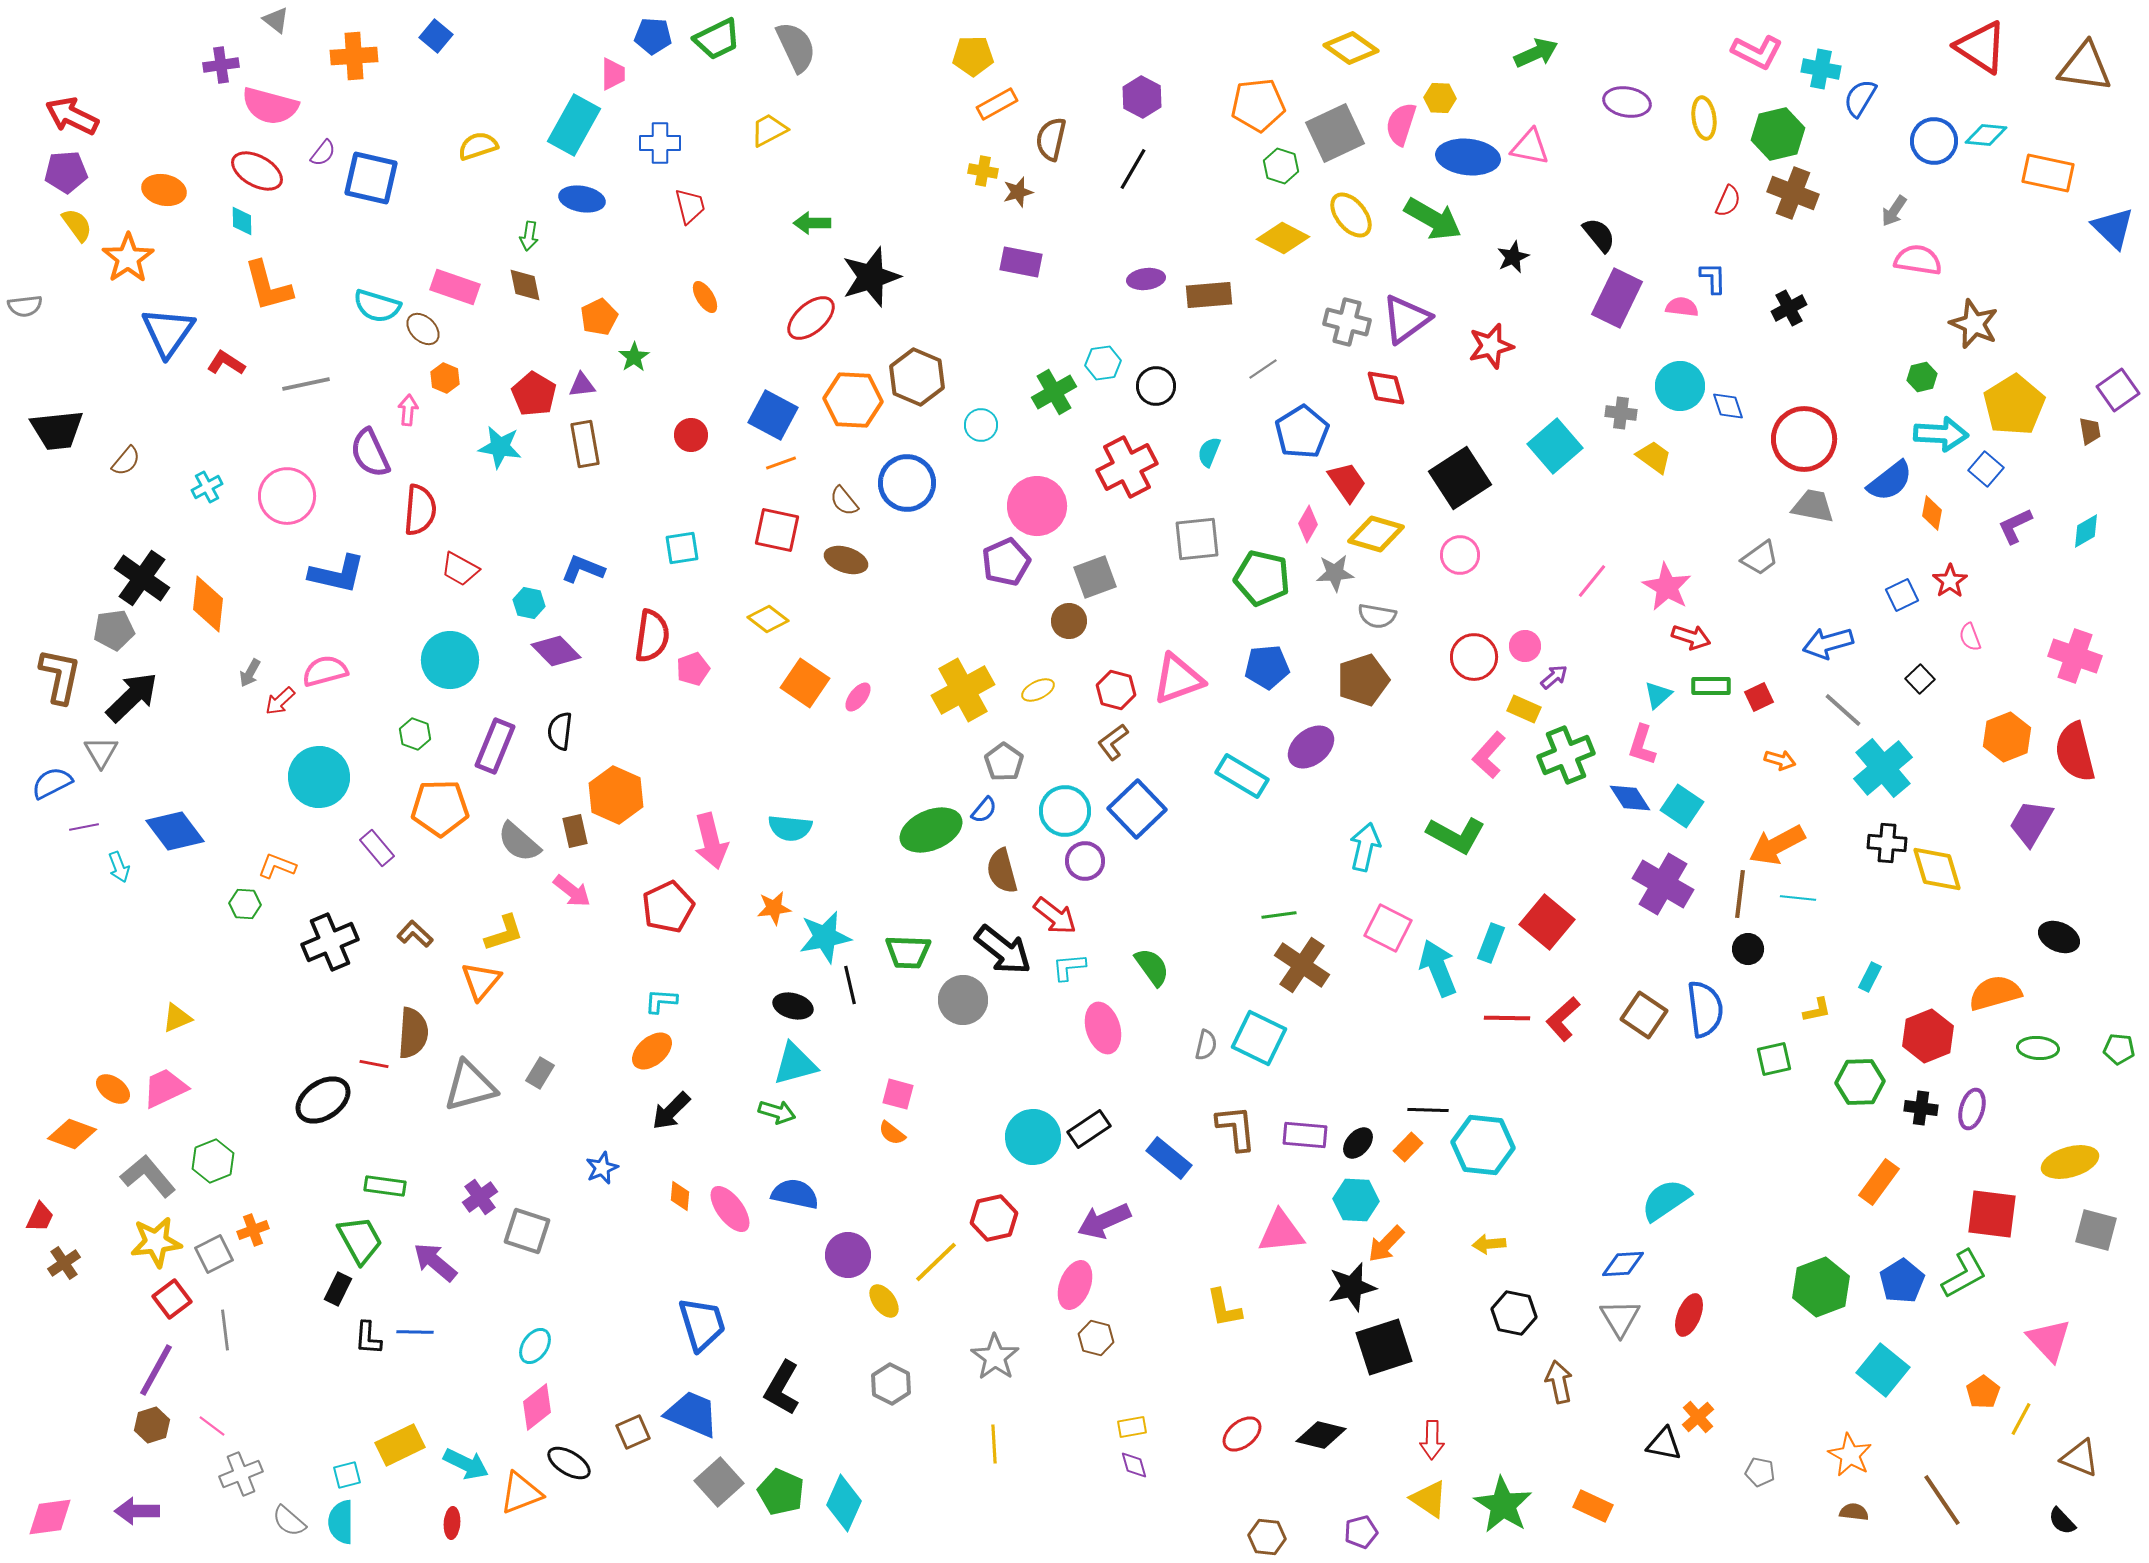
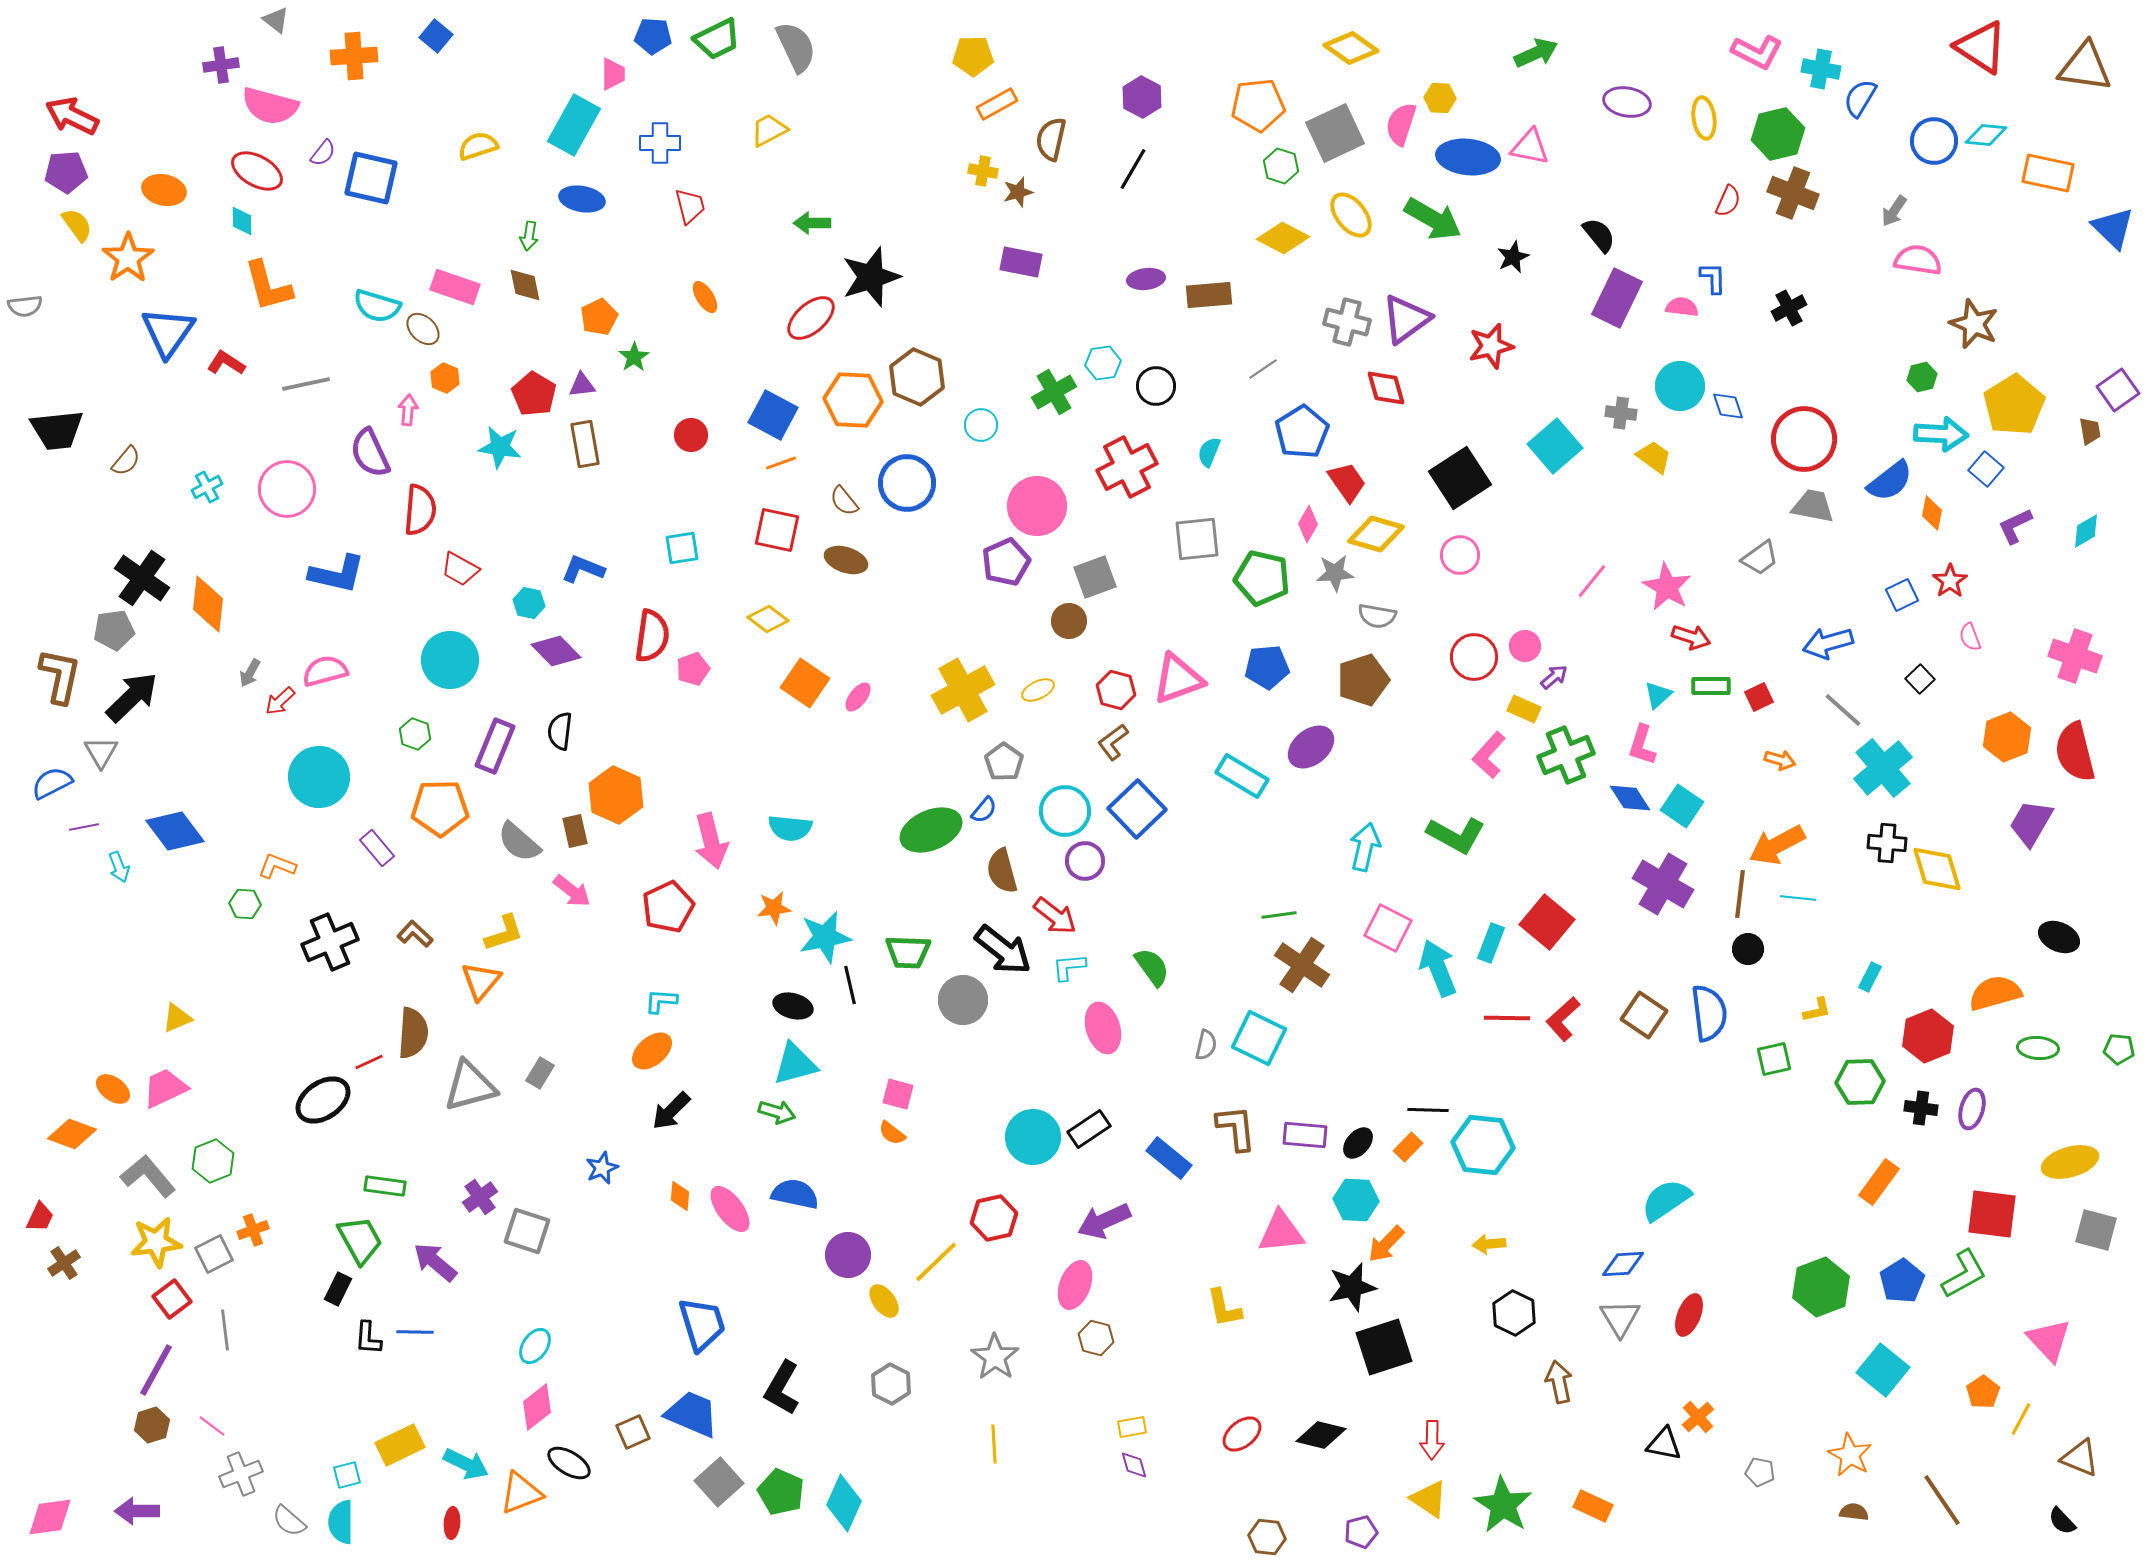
pink circle at (287, 496): moved 7 px up
blue semicircle at (1705, 1009): moved 4 px right, 4 px down
red line at (374, 1064): moved 5 px left, 2 px up; rotated 36 degrees counterclockwise
black hexagon at (1514, 1313): rotated 15 degrees clockwise
